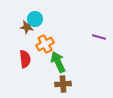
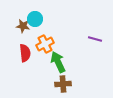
brown star: moved 4 px left, 1 px up
purple line: moved 4 px left, 2 px down
red semicircle: moved 6 px up
